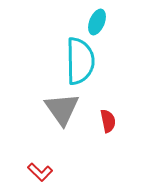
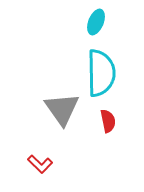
cyan ellipse: moved 1 px left
cyan semicircle: moved 21 px right, 12 px down
red L-shape: moved 8 px up
